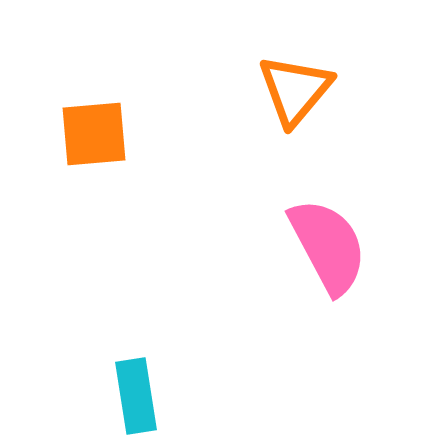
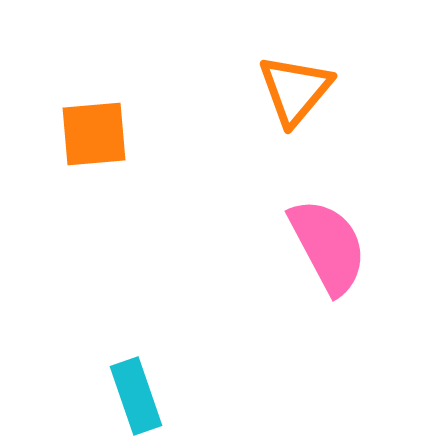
cyan rectangle: rotated 10 degrees counterclockwise
